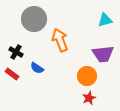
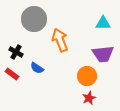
cyan triangle: moved 2 px left, 3 px down; rotated 14 degrees clockwise
